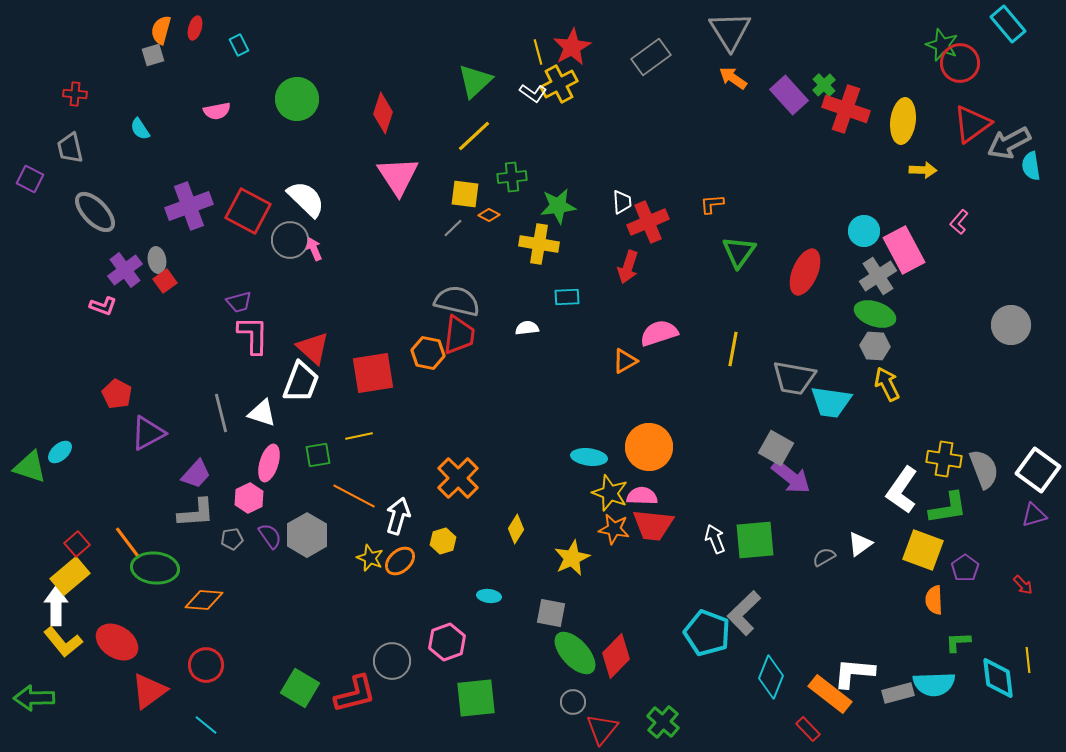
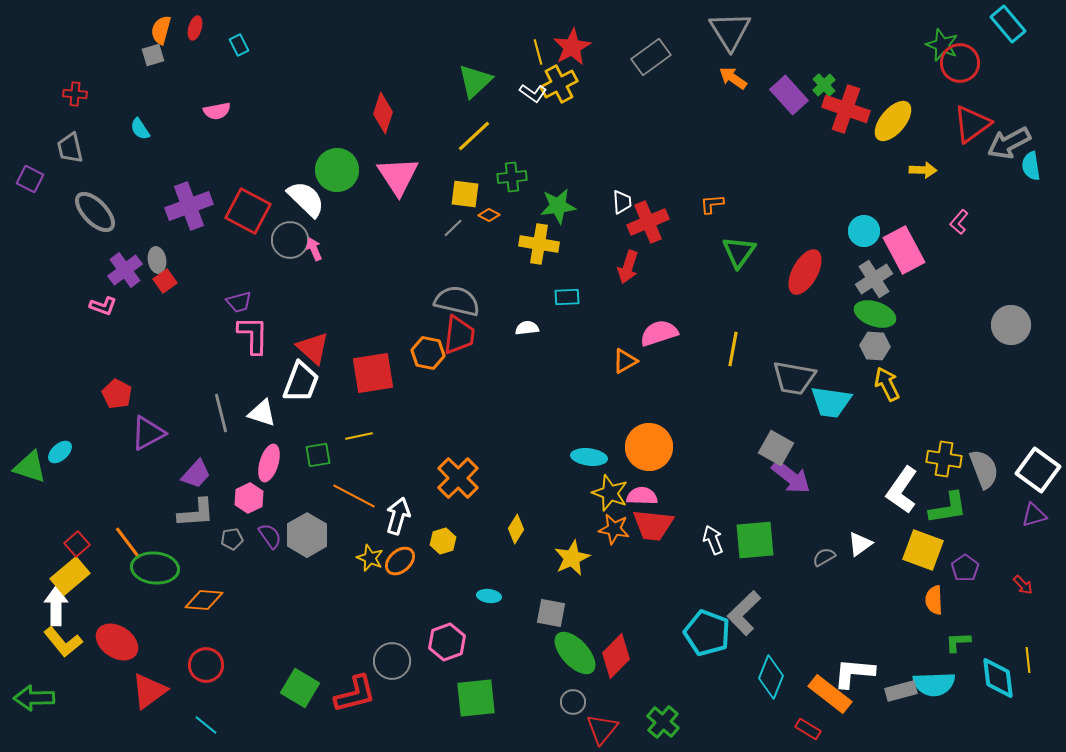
green circle at (297, 99): moved 40 px right, 71 px down
yellow ellipse at (903, 121): moved 10 px left; rotated 33 degrees clockwise
red ellipse at (805, 272): rotated 6 degrees clockwise
gray cross at (878, 276): moved 4 px left, 3 px down
white arrow at (715, 539): moved 2 px left, 1 px down
gray rectangle at (898, 693): moved 3 px right, 2 px up
red rectangle at (808, 729): rotated 15 degrees counterclockwise
